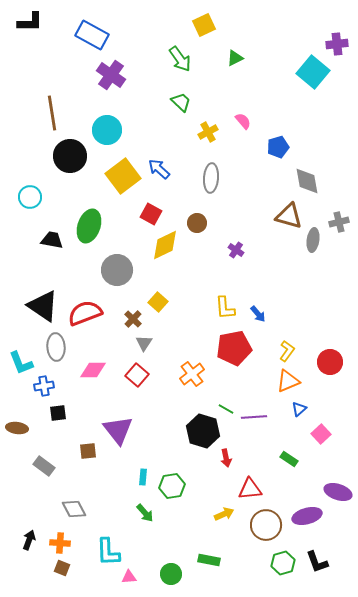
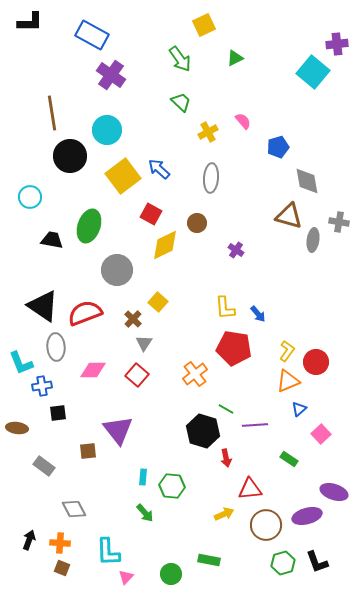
gray cross at (339, 222): rotated 24 degrees clockwise
red pentagon at (234, 348): rotated 20 degrees clockwise
red circle at (330, 362): moved 14 px left
orange cross at (192, 374): moved 3 px right
blue cross at (44, 386): moved 2 px left
purple line at (254, 417): moved 1 px right, 8 px down
green hexagon at (172, 486): rotated 15 degrees clockwise
purple ellipse at (338, 492): moved 4 px left
pink triangle at (129, 577): moved 3 px left; rotated 42 degrees counterclockwise
